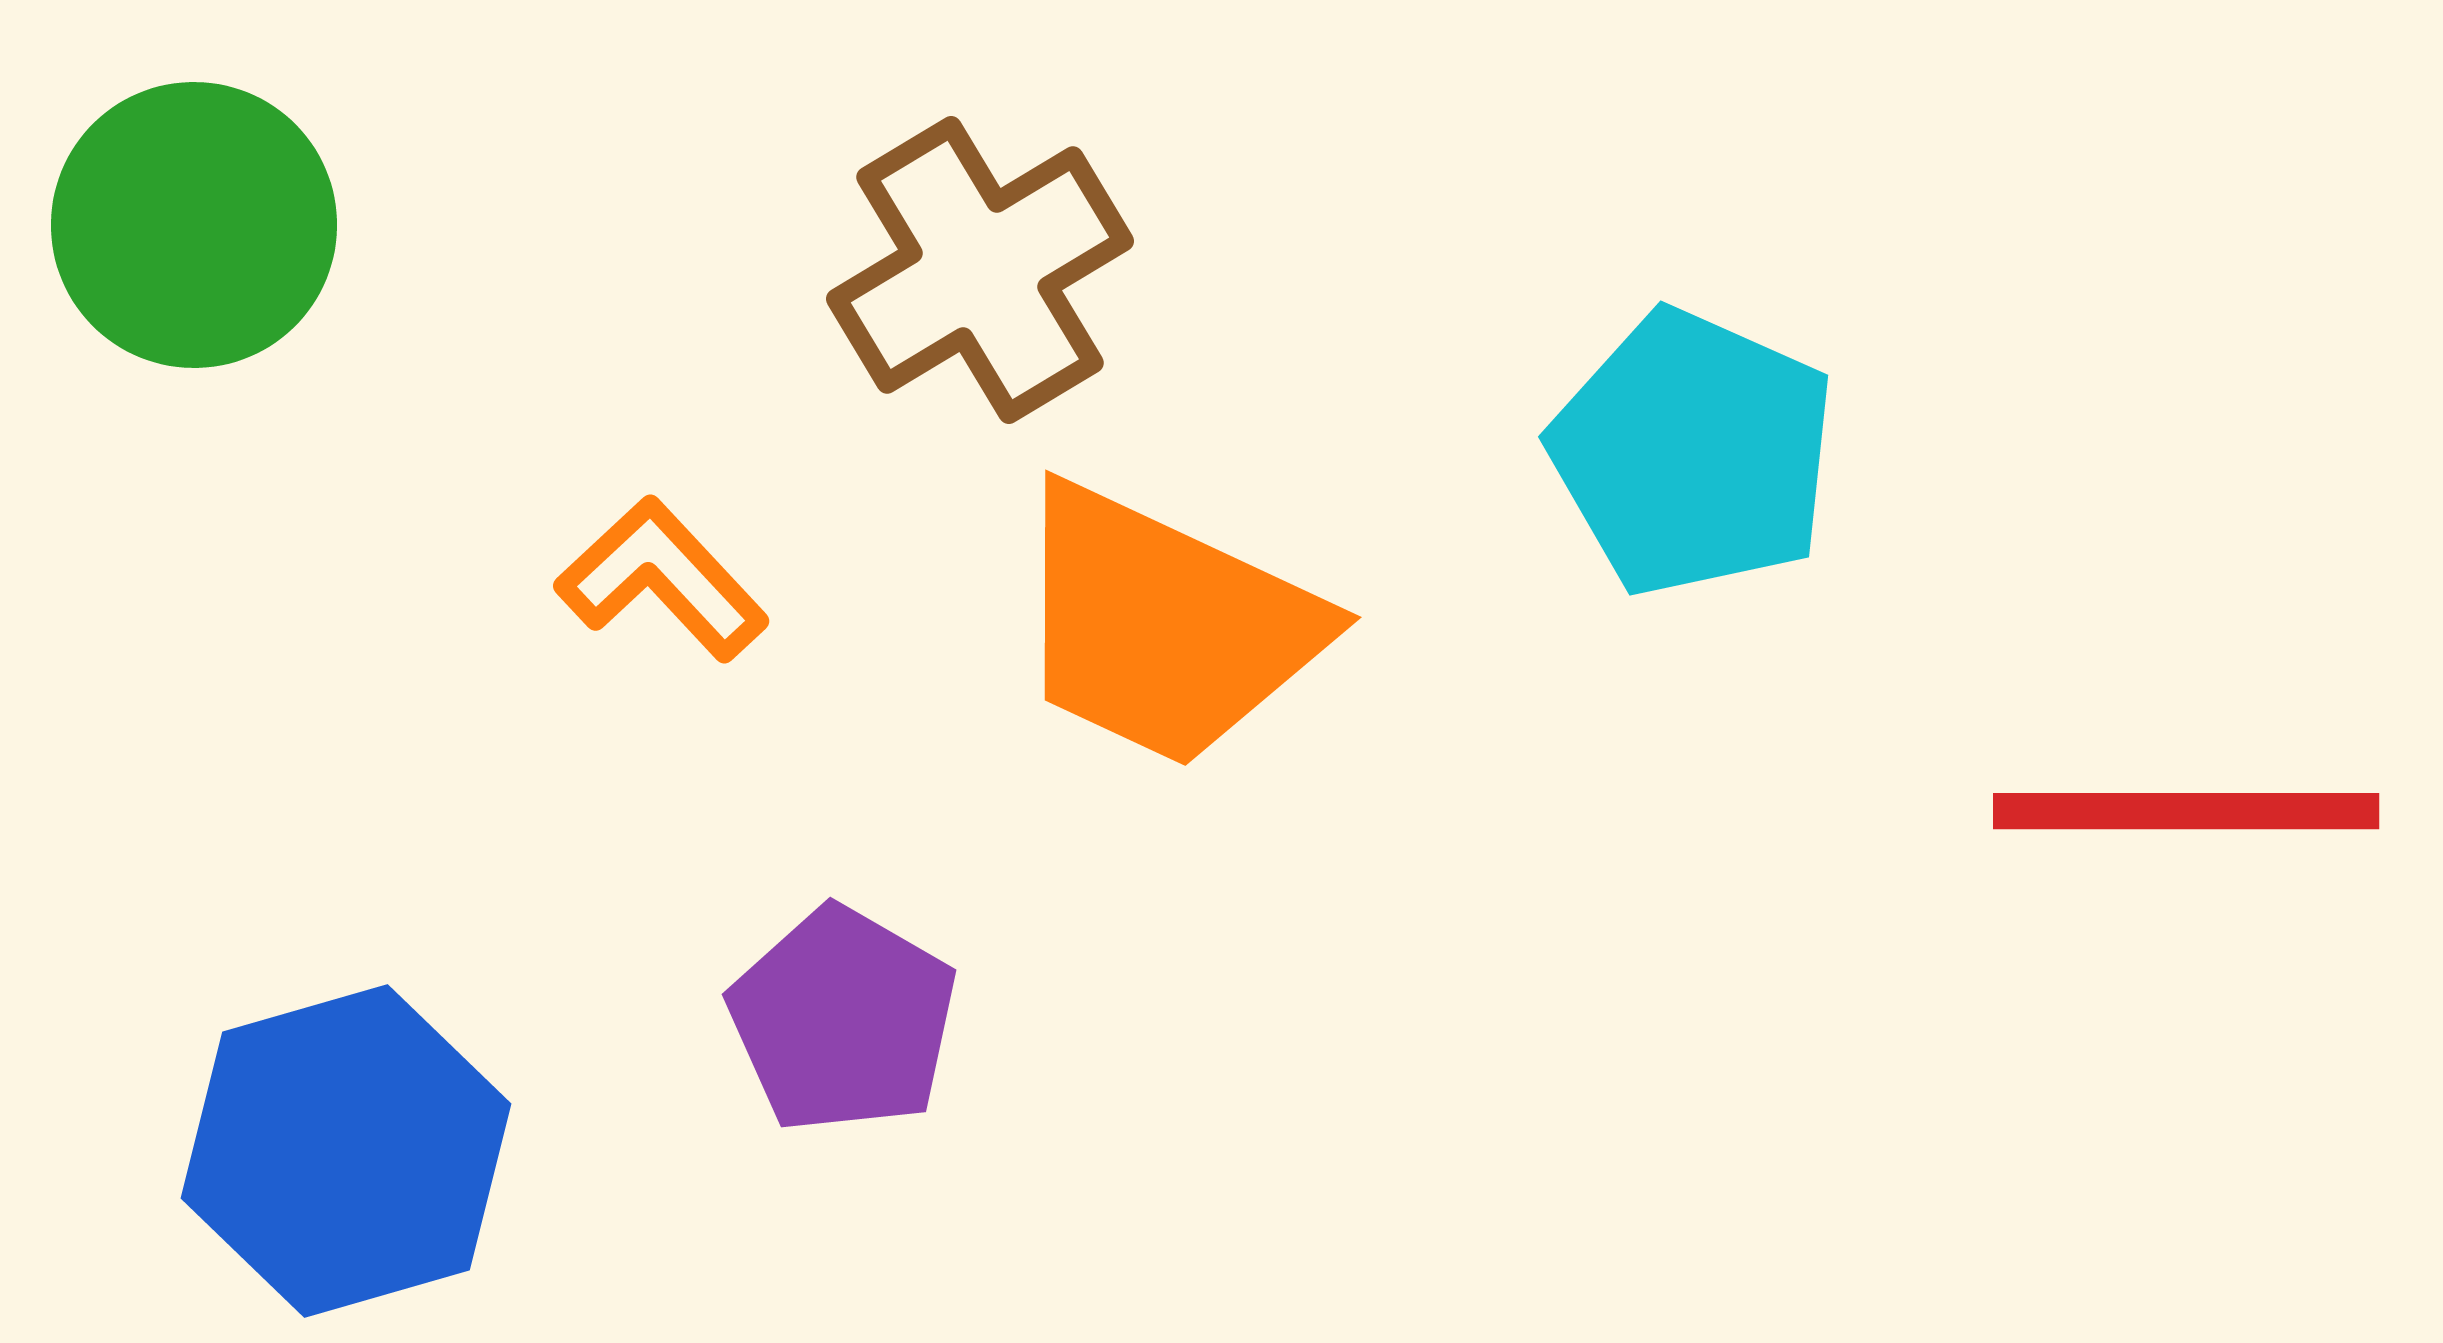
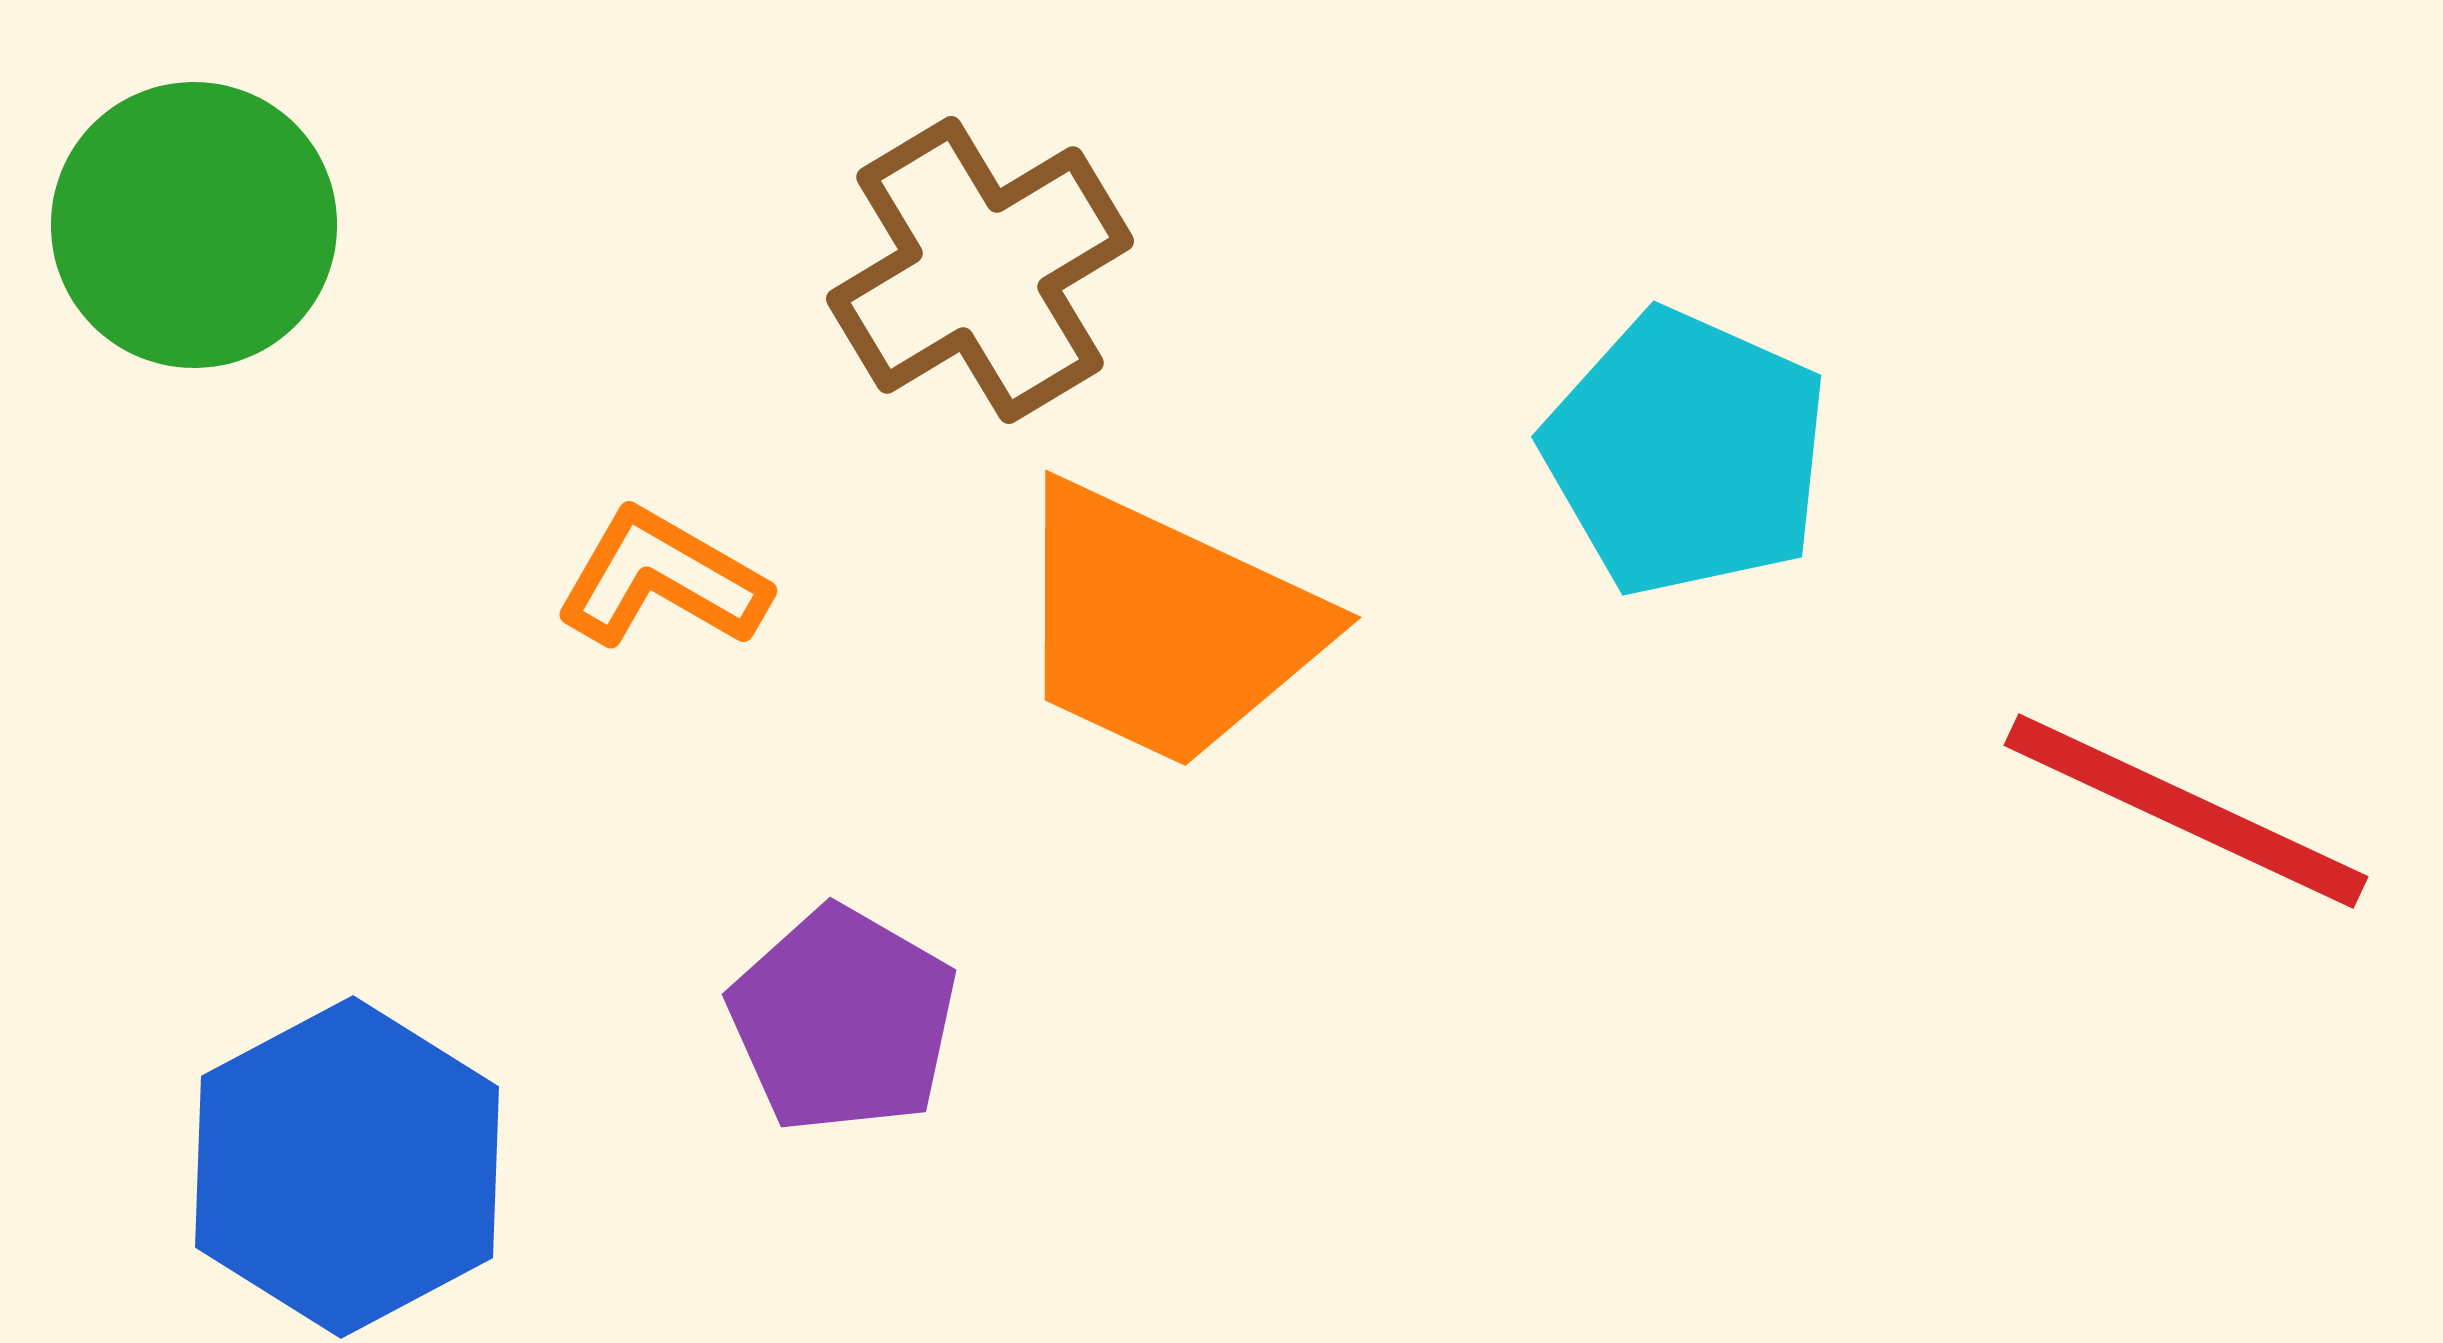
cyan pentagon: moved 7 px left
orange L-shape: rotated 17 degrees counterclockwise
red line: rotated 25 degrees clockwise
blue hexagon: moved 1 px right, 16 px down; rotated 12 degrees counterclockwise
